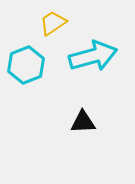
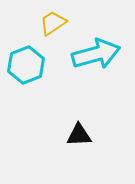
cyan arrow: moved 3 px right, 2 px up
black triangle: moved 4 px left, 13 px down
